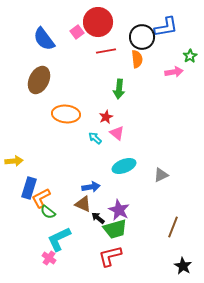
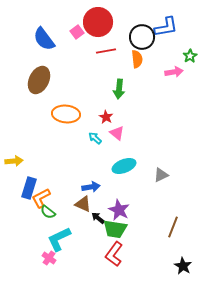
red star: rotated 16 degrees counterclockwise
green trapezoid: rotated 25 degrees clockwise
red L-shape: moved 4 px right, 2 px up; rotated 40 degrees counterclockwise
